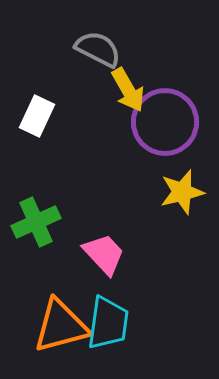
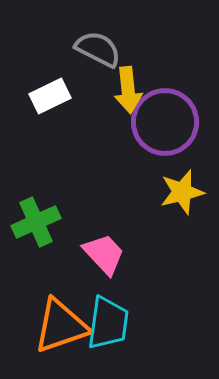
yellow arrow: rotated 24 degrees clockwise
white rectangle: moved 13 px right, 20 px up; rotated 39 degrees clockwise
orange triangle: rotated 4 degrees counterclockwise
